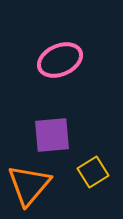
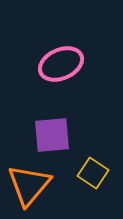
pink ellipse: moved 1 px right, 4 px down
yellow square: moved 1 px down; rotated 24 degrees counterclockwise
